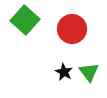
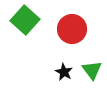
green triangle: moved 3 px right, 2 px up
